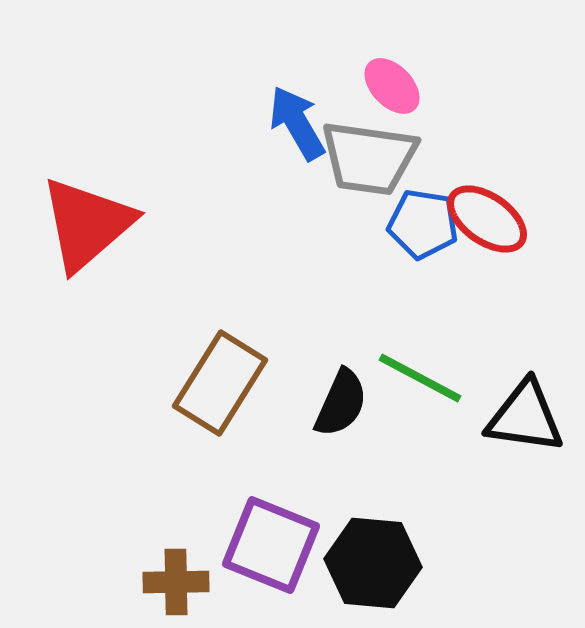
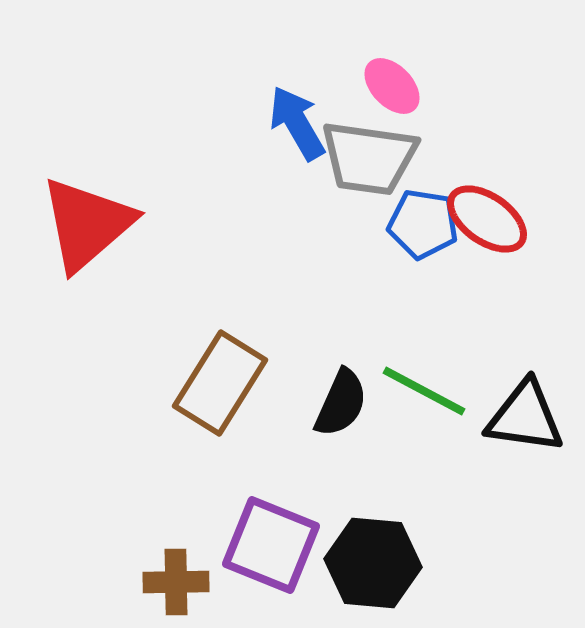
green line: moved 4 px right, 13 px down
